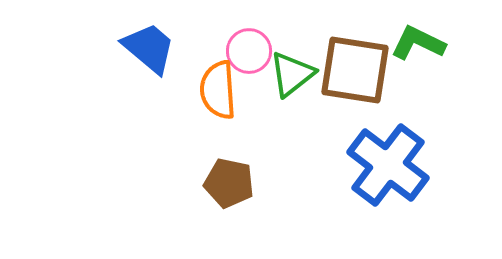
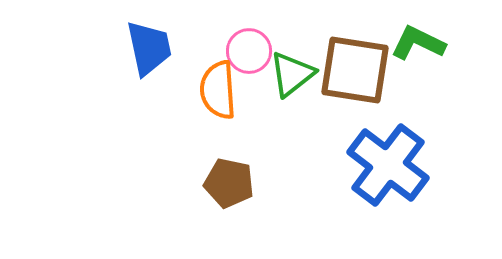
blue trapezoid: rotated 38 degrees clockwise
